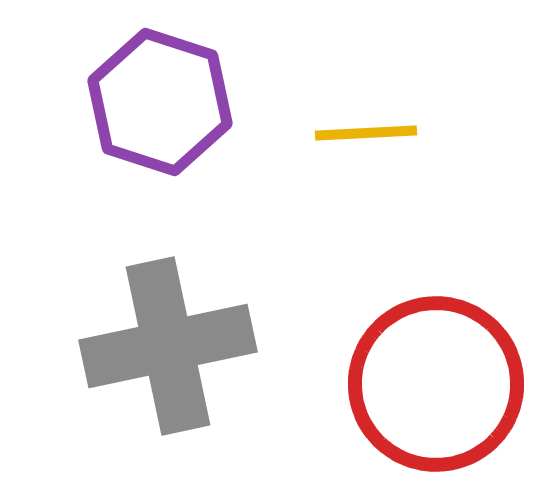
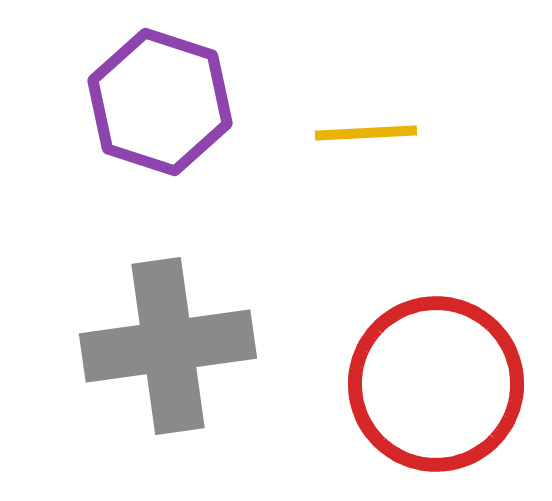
gray cross: rotated 4 degrees clockwise
